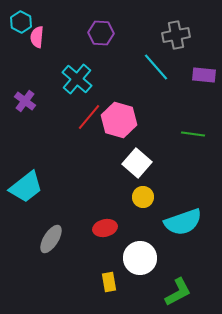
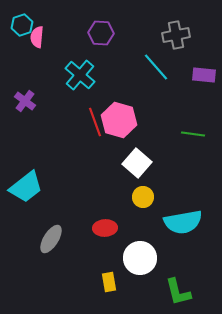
cyan hexagon: moved 1 px right, 3 px down; rotated 15 degrees clockwise
cyan cross: moved 3 px right, 4 px up
red line: moved 6 px right, 5 px down; rotated 60 degrees counterclockwise
cyan semicircle: rotated 9 degrees clockwise
red ellipse: rotated 10 degrees clockwise
green L-shape: rotated 104 degrees clockwise
